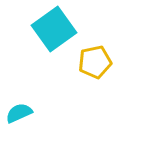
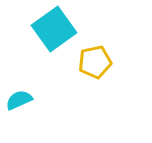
cyan semicircle: moved 13 px up
